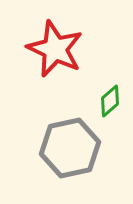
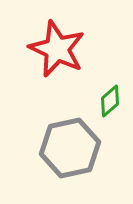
red star: moved 2 px right
